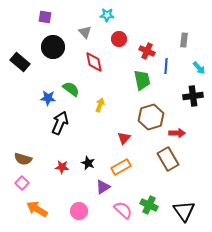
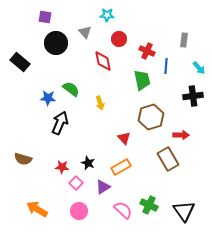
black circle: moved 3 px right, 4 px up
red diamond: moved 9 px right, 1 px up
yellow arrow: moved 2 px up; rotated 144 degrees clockwise
red arrow: moved 4 px right, 2 px down
red triangle: rotated 24 degrees counterclockwise
pink square: moved 54 px right
